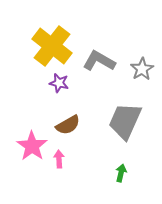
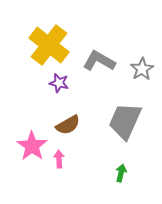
yellow cross: moved 3 px left, 1 px up
